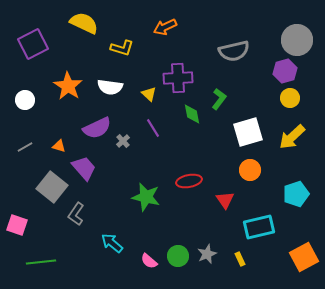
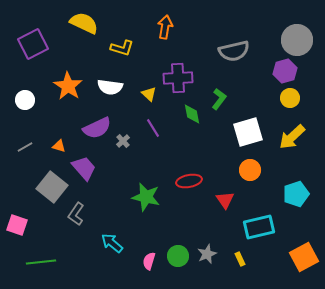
orange arrow: rotated 125 degrees clockwise
pink semicircle: rotated 66 degrees clockwise
